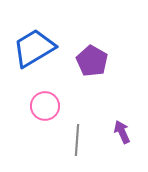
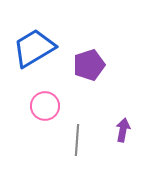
purple pentagon: moved 3 px left, 4 px down; rotated 24 degrees clockwise
purple arrow: moved 1 px right, 2 px up; rotated 35 degrees clockwise
